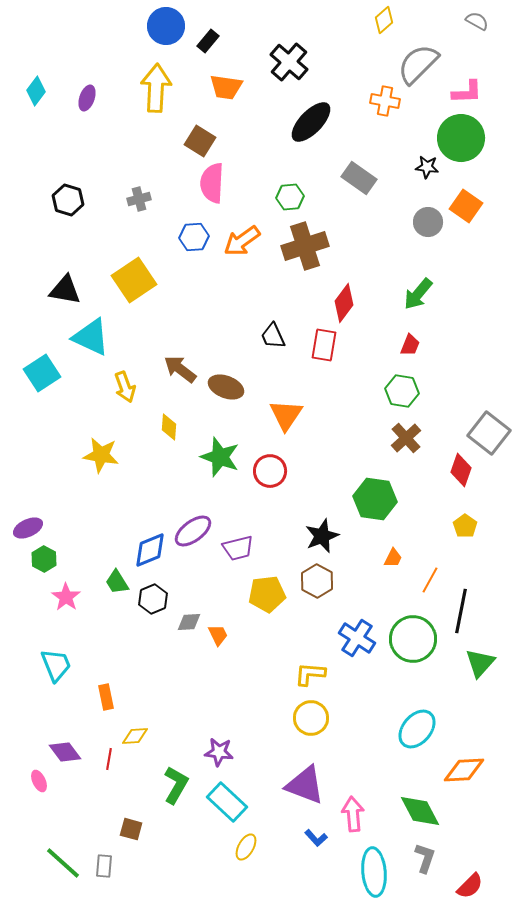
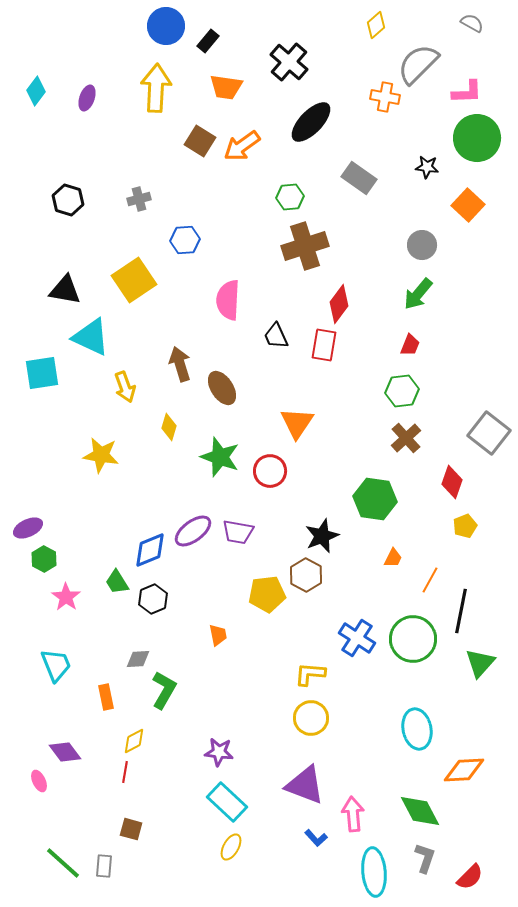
yellow diamond at (384, 20): moved 8 px left, 5 px down
gray semicircle at (477, 21): moved 5 px left, 2 px down
orange cross at (385, 101): moved 4 px up
green circle at (461, 138): moved 16 px right
pink semicircle at (212, 183): moved 16 px right, 117 px down
orange square at (466, 206): moved 2 px right, 1 px up; rotated 8 degrees clockwise
gray circle at (428, 222): moved 6 px left, 23 px down
blue hexagon at (194, 237): moved 9 px left, 3 px down
orange arrow at (242, 241): moved 95 px up
red diamond at (344, 303): moved 5 px left, 1 px down
black trapezoid at (273, 336): moved 3 px right
brown arrow at (180, 369): moved 5 px up; rotated 36 degrees clockwise
cyan square at (42, 373): rotated 24 degrees clockwise
brown ellipse at (226, 387): moved 4 px left, 1 px down; rotated 36 degrees clockwise
green hexagon at (402, 391): rotated 16 degrees counterclockwise
orange triangle at (286, 415): moved 11 px right, 8 px down
yellow diamond at (169, 427): rotated 12 degrees clockwise
red diamond at (461, 470): moved 9 px left, 12 px down
yellow pentagon at (465, 526): rotated 15 degrees clockwise
purple trapezoid at (238, 548): moved 16 px up; rotated 24 degrees clockwise
brown hexagon at (317, 581): moved 11 px left, 6 px up
gray diamond at (189, 622): moved 51 px left, 37 px down
orange trapezoid at (218, 635): rotated 15 degrees clockwise
cyan ellipse at (417, 729): rotated 51 degrees counterclockwise
yellow diamond at (135, 736): moved 1 px left, 5 px down; rotated 24 degrees counterclockwise
red line at (109, 759): moved 16 px right, 13 px down
green L-shape at (176, 785): moved 12 px left, 95 px up
yellow ellipse at (246, 847): moved 15 px left
red semicircle at (470, 886): moved 9 px up
